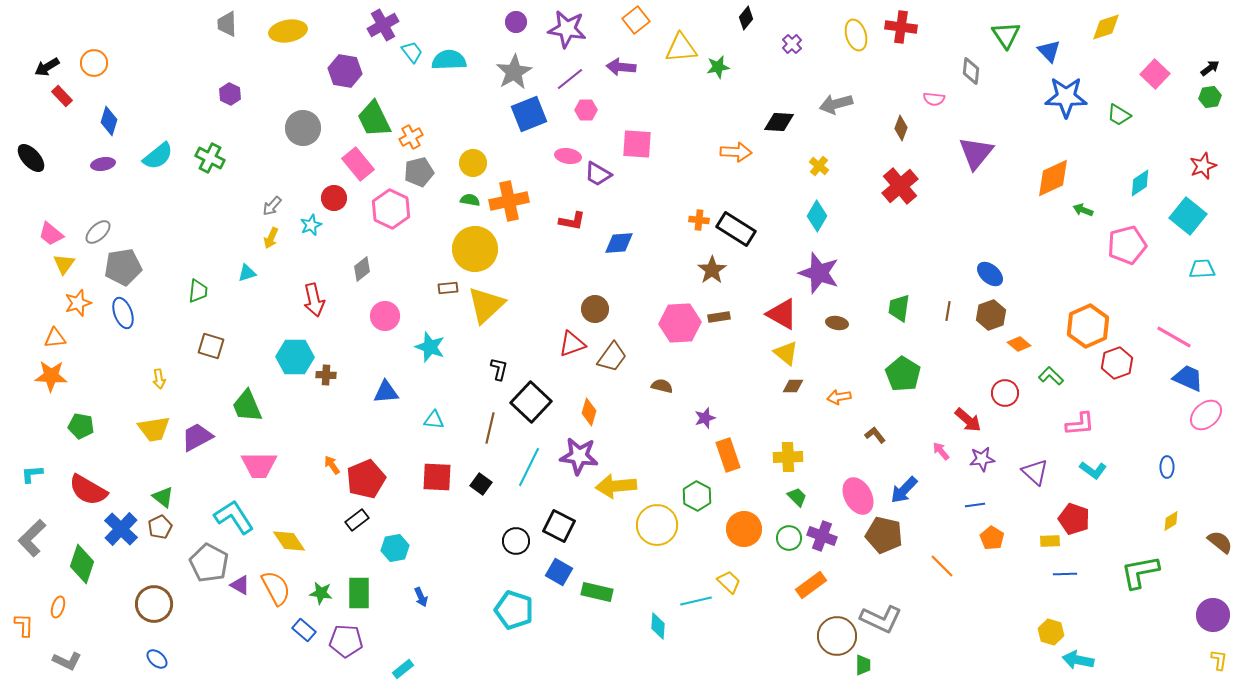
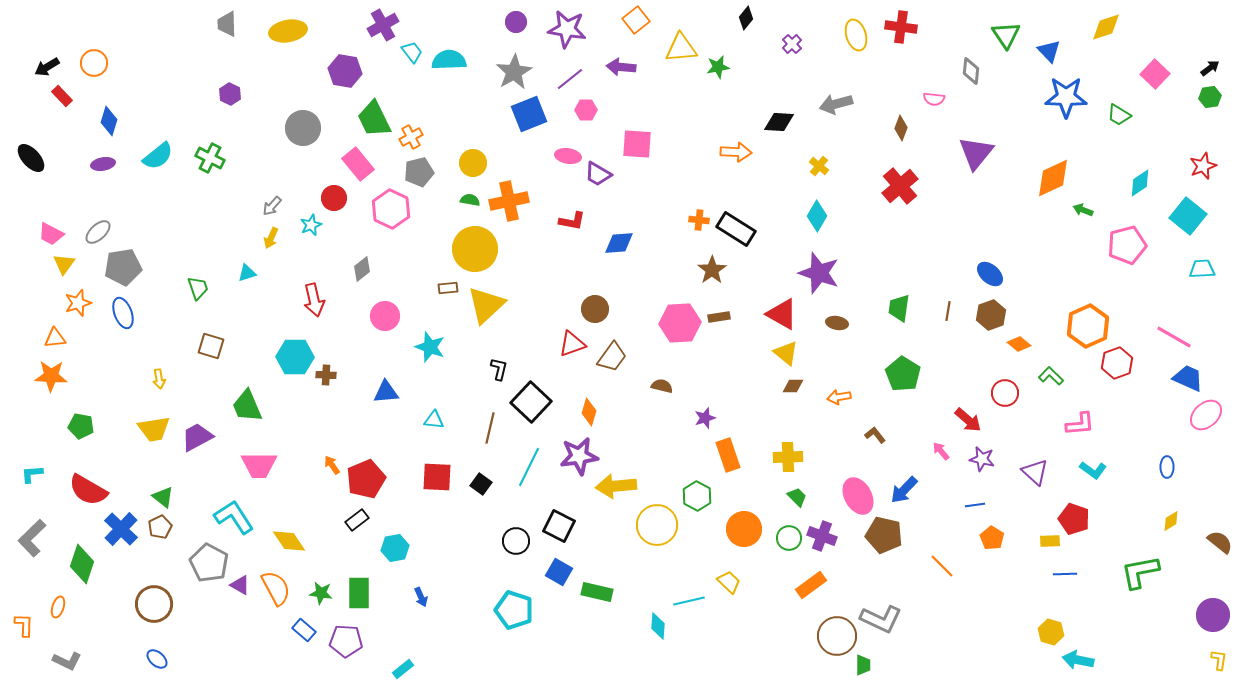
pink trapezoid at (51, 234): rotated 12 degrees counterclockwise
green trapezoid at (198, 291): moved 3 px up; rotated 25 degrees counterclockwise
purple star at (579, 456): rotated 15 degrees counterclockwise
purple star at (982, 459): rotated 20 degrees clockwise
cyan line at (696, 601): moved 7 px left
